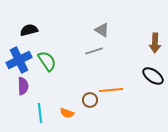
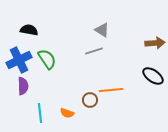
black semicircle: rotated 24 degrees clockwise
brown arrow: rotated 96 degrees counterclockwise
green semicircle: moved 2 px up
